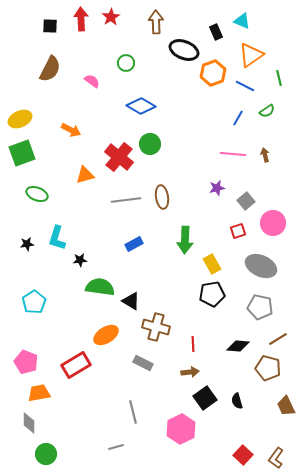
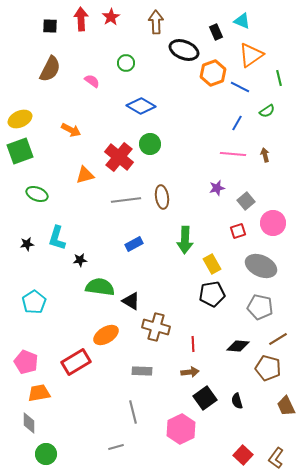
blue line at (245, 86): moved 5 px left, 1 px down
blue line at (238, 118): moved 1 px left, 5 px down
green square at (22, 153): moved 2 px left, 2 px up
gray rectangle at (143, 363): moved 1 px left, 8 px down; rotated 24 degrees counterclockwise
red rectangle at (76, 365): moved 3 px up
